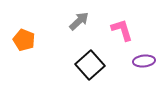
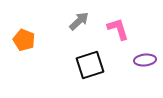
pink L-shape: moved 4 px left, 1 px up
purple ellipse: moved 1 px right, 1 px up
black square: rotated 24 degrees clockwise
